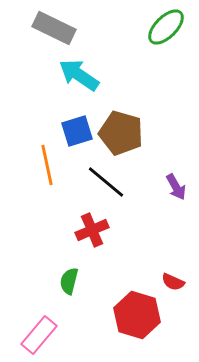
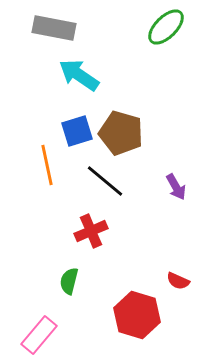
gray rectangle: rotated 15 degrees counterclockwise
black line: moved 1 px left, 1 px up
red cross: moved 1 px left, 1 px down
red semicircle: moved 5 px right, 1 px up
